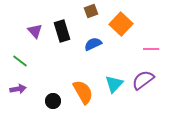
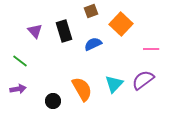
black rectangle: moved 2 px right
orange semicircle: moved 1 px left, 3 px up
